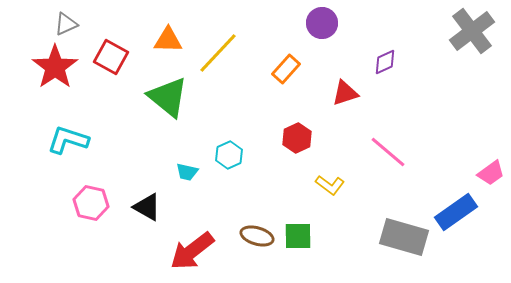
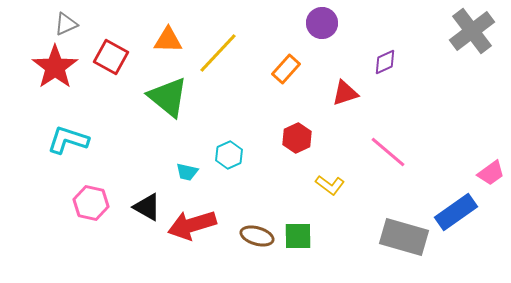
red arrow: moved 26 px up; rotated 21 degrees clockwise
